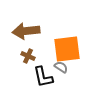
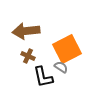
orange square: rotated 20 degrees counterclockwise
